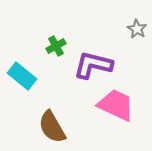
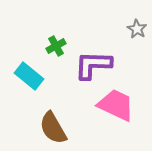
purple L-shape: rotated 12 degrees counterclockwise
cyan rectangle: moved 7 px right
brown semicircle: moved 1 px right, 1 px down
